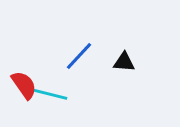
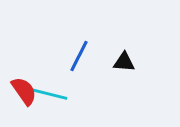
blue line: rotated 16 degrees counterclockwise
red semicircle: moved 6 px down
